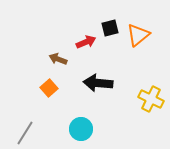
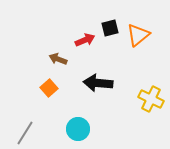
red arrow: moved 1 px left, 2 px up
cyan circle: moved 3 px left
